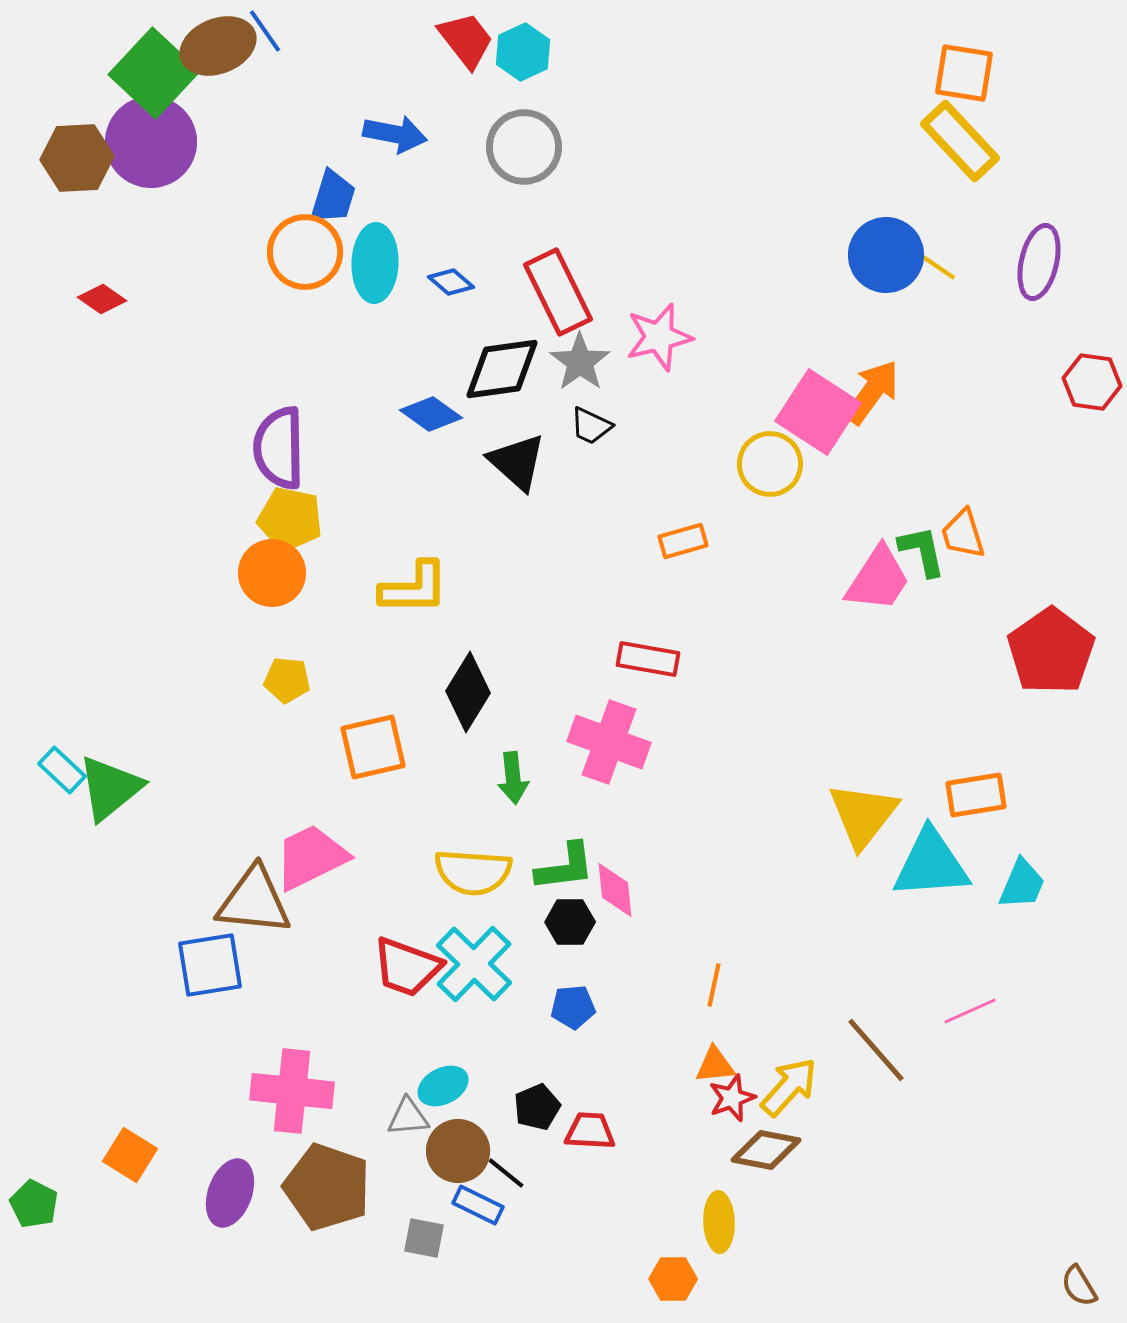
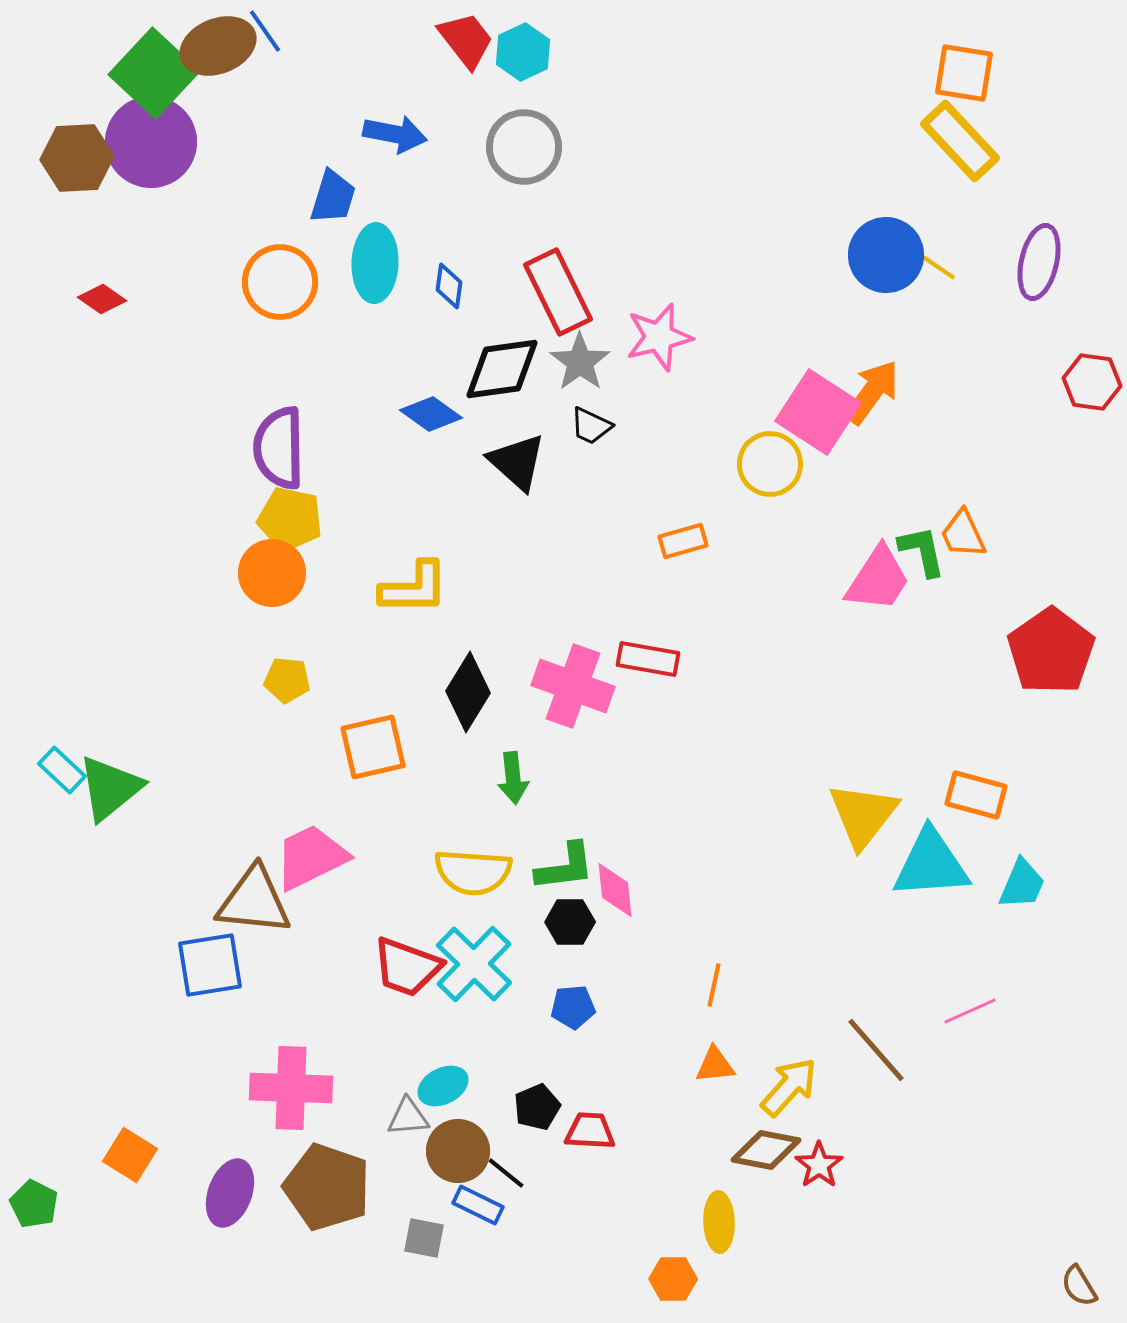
orange circle at (305, 252): moved 25 px left, 30 px down
blue diamond at (451, 282): moved 2 px left, 4 px down; rotated 57 degrees clockwise
orange trapezoid at (963, 534): rotated 8 degrees counterclockwise
pink cross at (609, 742): moved 36 px left, 56 px up
orange rectangle at (976, 795): rotated 24 degrees clockwise
pink cross at (292, 1091): moved 1 px left, 3 px up; rotated 4 degrees counterclockwise
red star at (732, 1098): moved 87 px right, 67 px down; rotated 15 degrees counterclockwise
